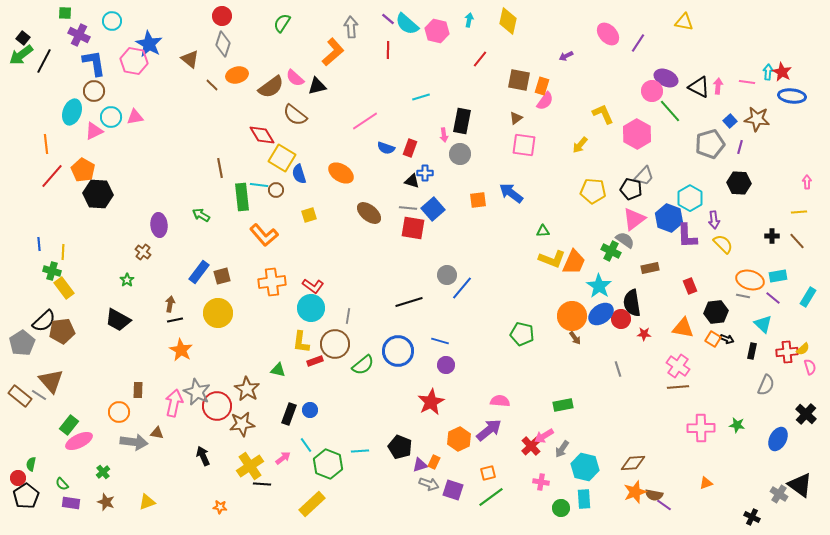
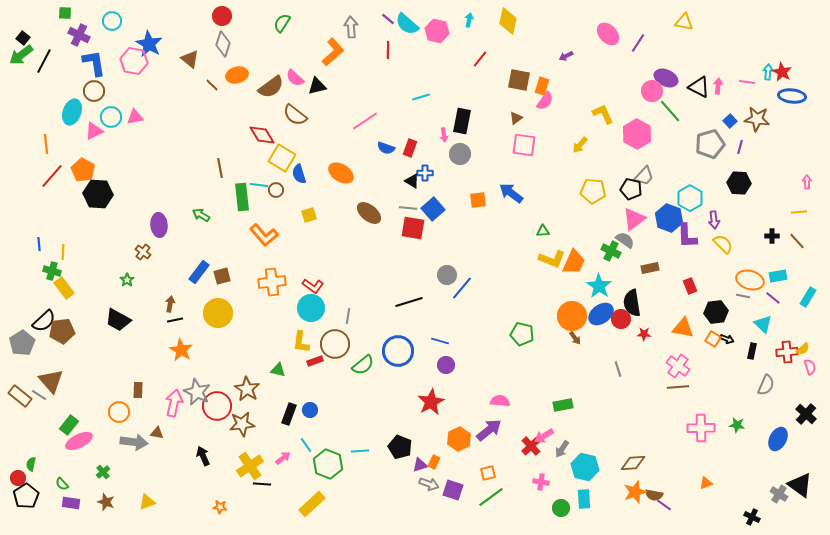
black triangle at (412, 181): rotated 14 degrees clockwise
